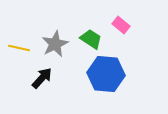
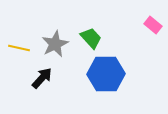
pink rectangle: moved 32 px right
green trapezoid: moved 1 px up; rotated 15 degrees clockwise
blue hexagon: rotated 6 degrees counterclockwise
